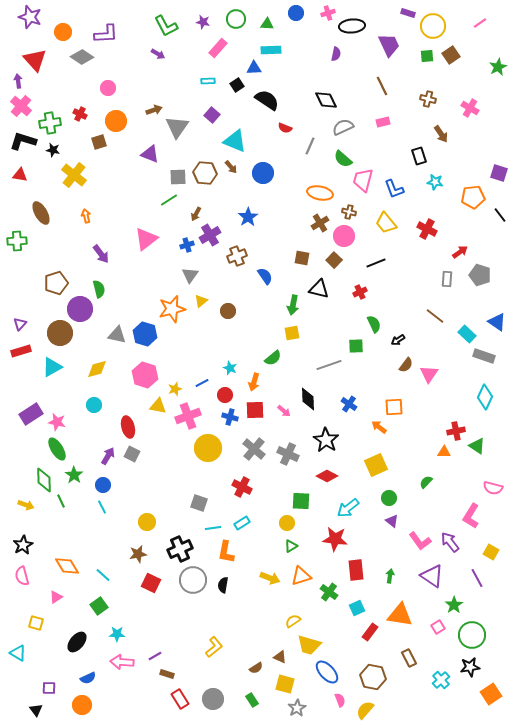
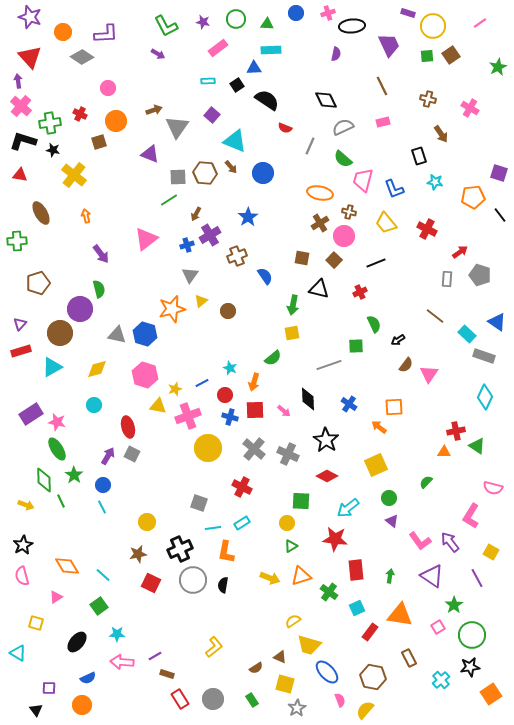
pink rectangle at (218, 48): rotated 12 degrees clockwise
red triangle at (35, 60): moved 5 px left, 3 px up
brown pentagon at (56, 283): moved 18 px left
